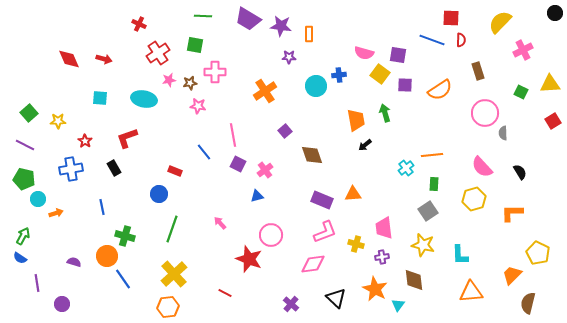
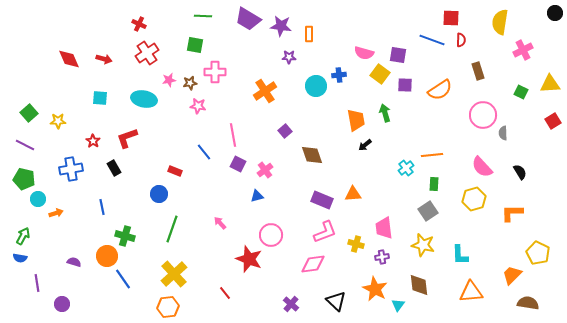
yellow semicircle at (500, 22): rotated 35 degrees counterclockwise
red cross at (158, 53): moved 11 px left
pink circle at (485, 113): moved 2 px left, 2 px down
red star at (85, 141): moved 8 px right
blue semicircle at (20, 258): rotated 24 degrees counterclockwise
brown diamond at (414, 280): moved 5 px right, 5 px down
red line at (225, 293): rotated 24 degrees clockwise
black triangle at (336, 298): moved 3 px down
brown semicircle at (528, 303): rotated 85 degrees clockwise
